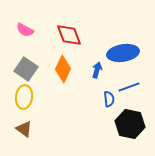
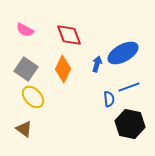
blue ellipse: rotated 20 degrees counterclockwise
blue arrow: moved 6 px up
yellow ellipse: moved 9 px right; rotated 50 degrees counterclockwise
